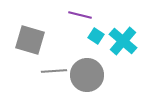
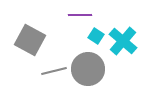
purple line: rotated 15 degrees counterclockwise
gray square: rotated 12 degrees clockwise
gray line: rotated 10 degrees counterclockwise
gray circle: moved 1 px right, 6 px up
